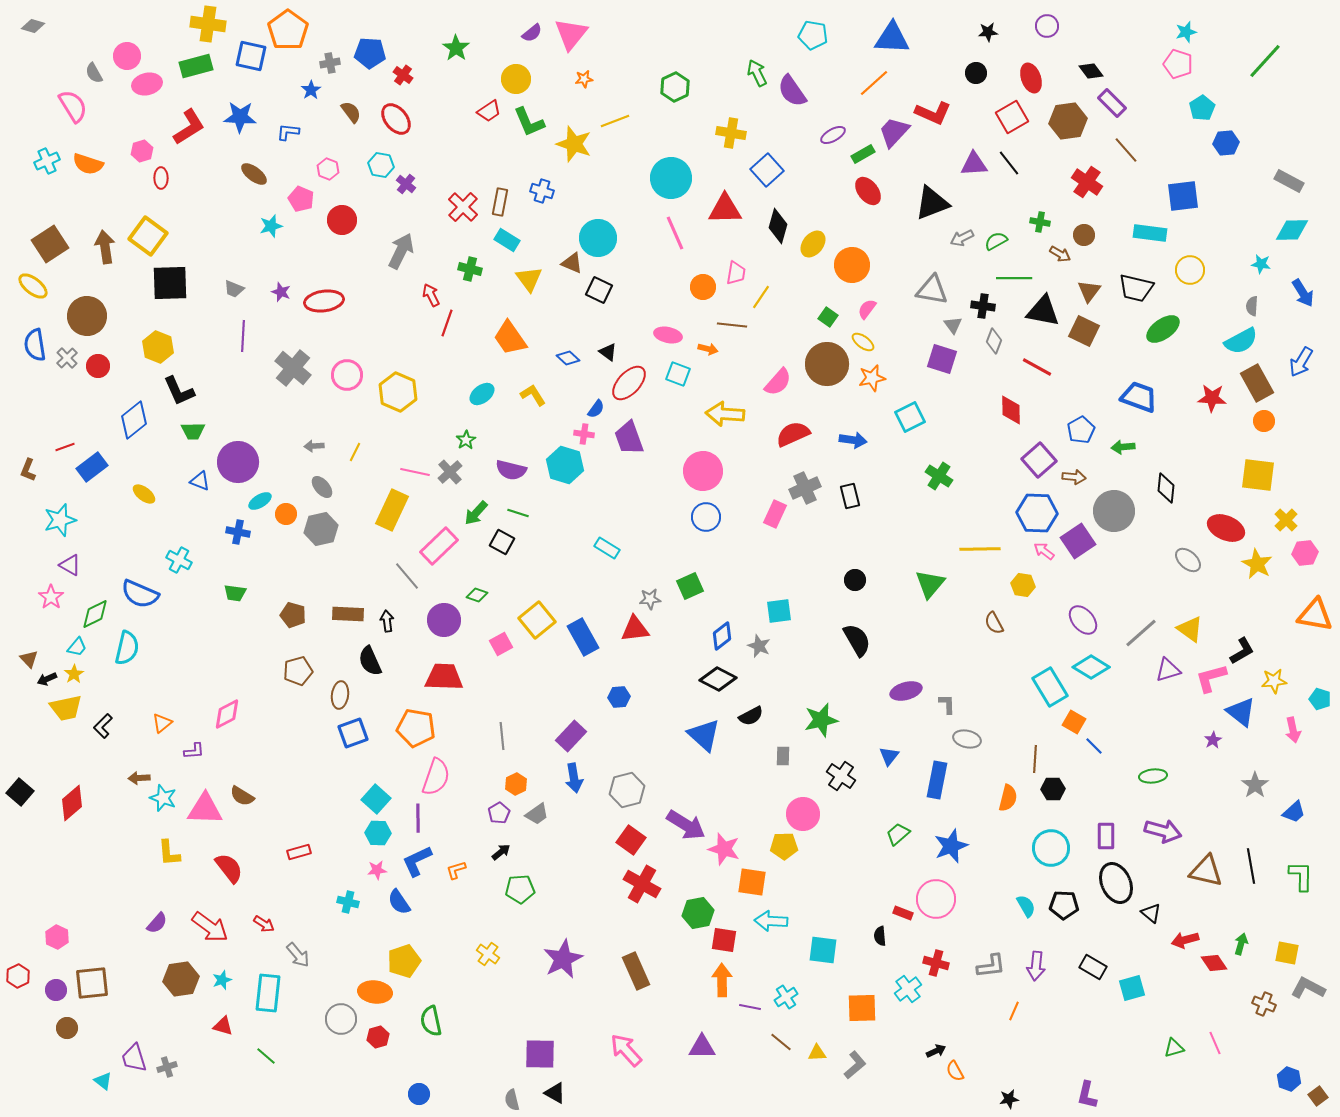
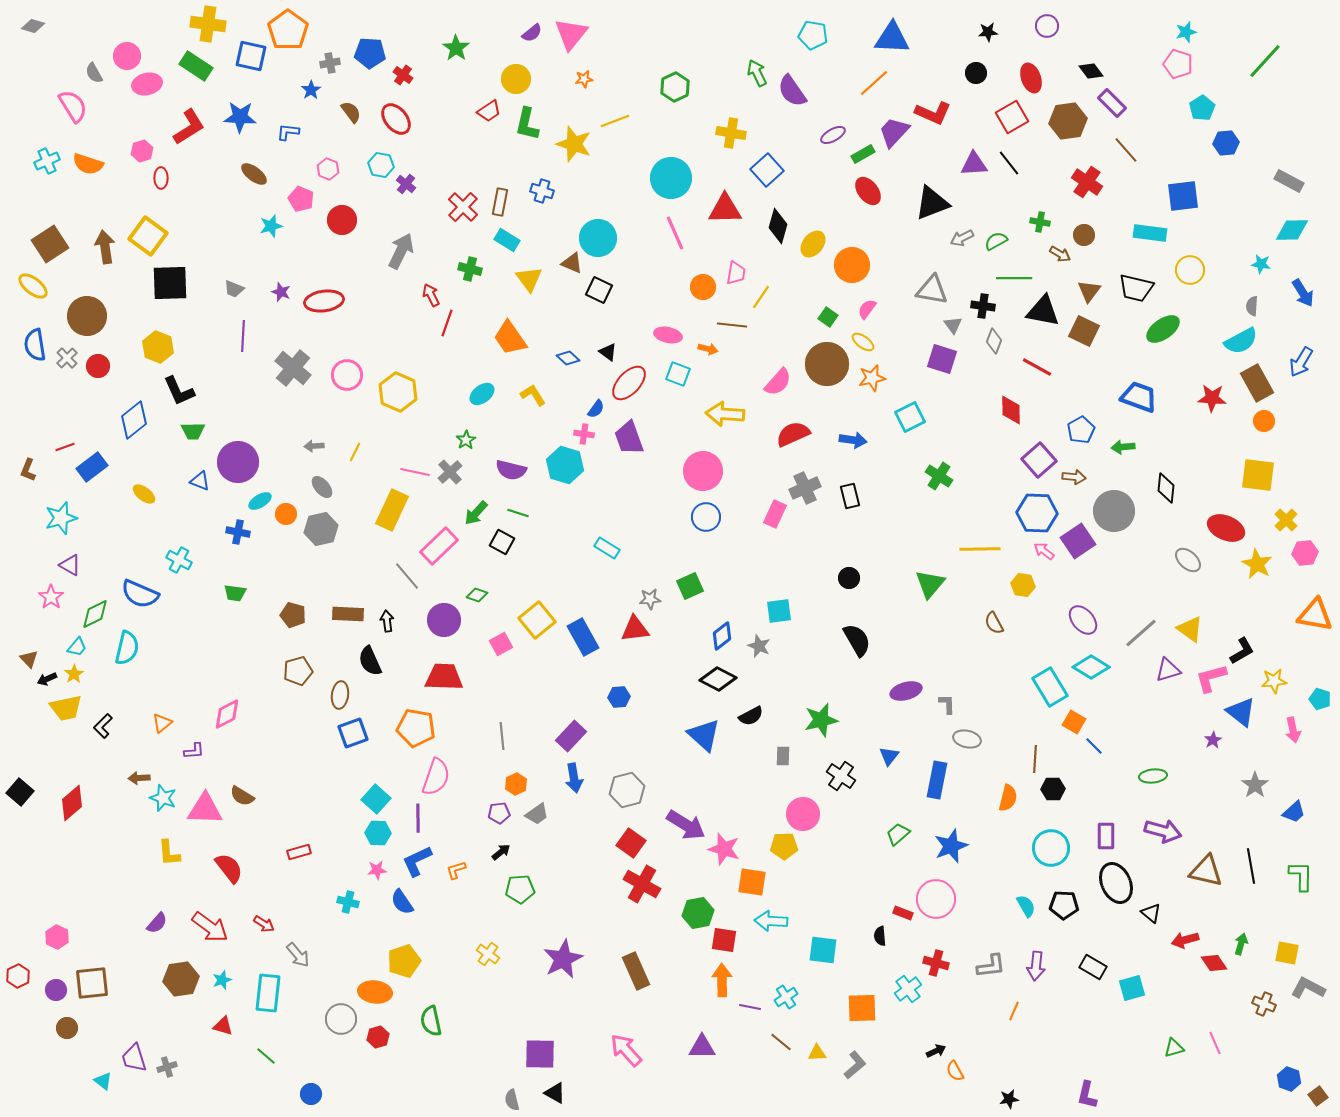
green rectangle at (196, 66): rotated 48 degrees clockwise
green L-shape at (529, 122): moved 2 px left, 2 px down; rotated 36 degrees clockwise
cyan star at (60, 520): moved 1 px right, 2 px up
black circle at (855, 580): moved 6 px left, 2 px up
purple pentagon at (499, 813): rotated 25 degrees clockwise
red square at (631, 840): moved 3 px down
blue semicircle at (399, 902): moved 3 px right
blue circle at (419, 1094): moved 108 px left
